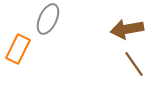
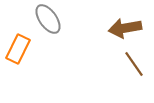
gray ellipse: rotated 60 degrees counterclockwise
brown arrow: moved 2 px left, 1 px up
